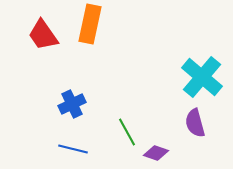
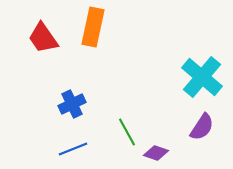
orange rectangle: moved 3 px right, 3 px down
red trapezoid: moved 3 px down
purple semicircle: moved 7 px right, 4 px down; rotated 132 degrees counterclockwise
blue line: rotated 36 degrees counterclockwise
